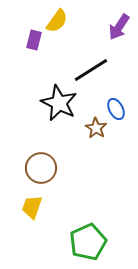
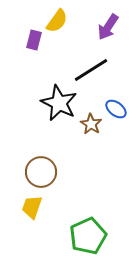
purple arrow: moved 11 px left
blue ellipse: rotated 25 degrees counterclockwise
brown star: moved 5 px left, 4 px up
brown circle: moved 4 px down
green pentagon: moved 6 px up
